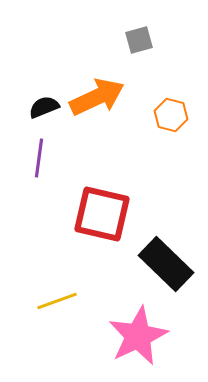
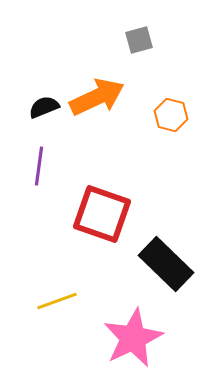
purple line: moved 8 px down
red square: rotated 6 degrees clockwise
pink star: moved 5 px left, 2 px down
